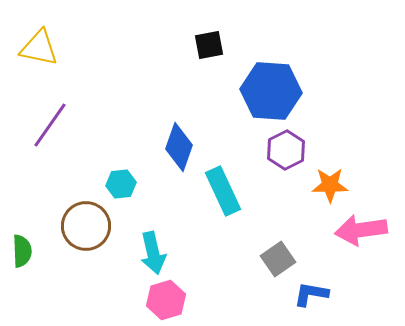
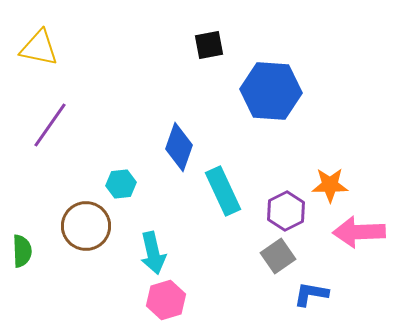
purple hexagon: moved 61 px down
pink arrow: moved 2 px left, 2 px down; rotated 6 degrees clockwise
gray square: moved 3 px up
